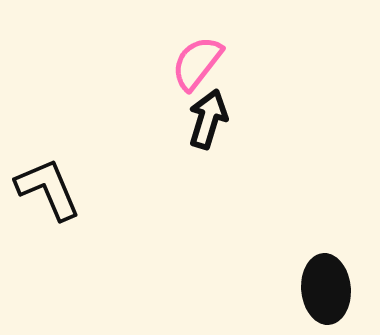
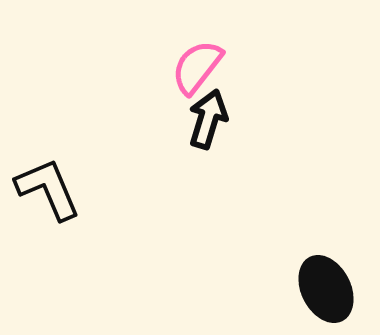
pink semicircle: moved 4 px down
black ellipse: rotated 22 degrees counterclockwise
